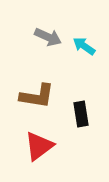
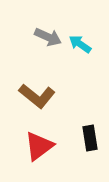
cyan arrow: moved 4 px left, 2 px up
brown L-shape: rotated 30 degrees clockwise
black rectangle: moved 9 px right, 24 px down
